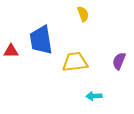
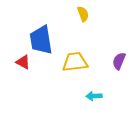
red triangle: moved 12 px right, 11 px down; rotated 28 degrees clockwise
